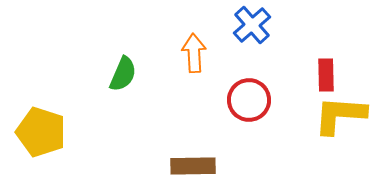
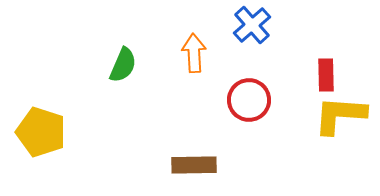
green semicircle: moved 9 px up
brown rectangle: moved 1 px right, 1 px up
